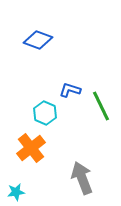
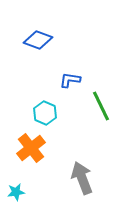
blue L-shape: moved 10 px up; rotated 10 degrees counterclockwise
